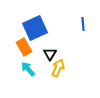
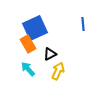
orange rectangle: moved 4 px right, 3 px up
black triangle: rotated 32 degrees clockwise
yellow arrow: moved 3 px down
